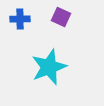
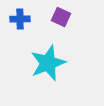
cyan star: moved 1 px left, 4 px up
